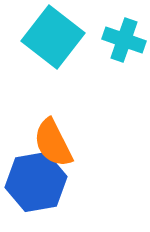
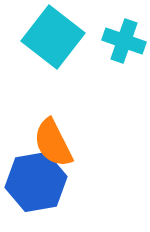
cyan cross: moved 1 px down
